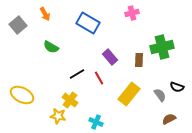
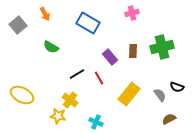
brown rectangle: moved 6 px left, 9 px up
